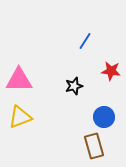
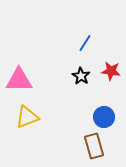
blue line: moved 2 px down
black star: moved 7 px right, 10 px up; rotated 24 degrees counterclockwise
yellow triangle: moved 7 px right
